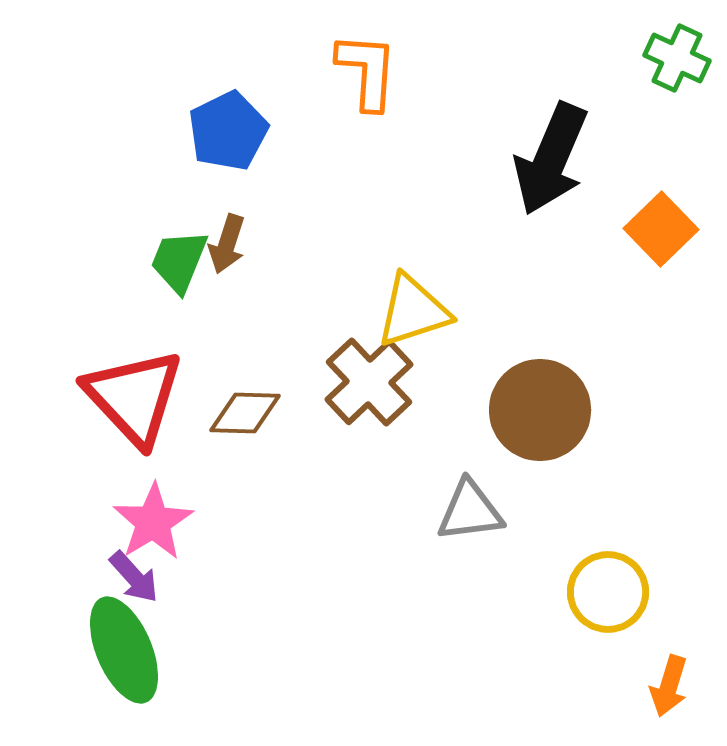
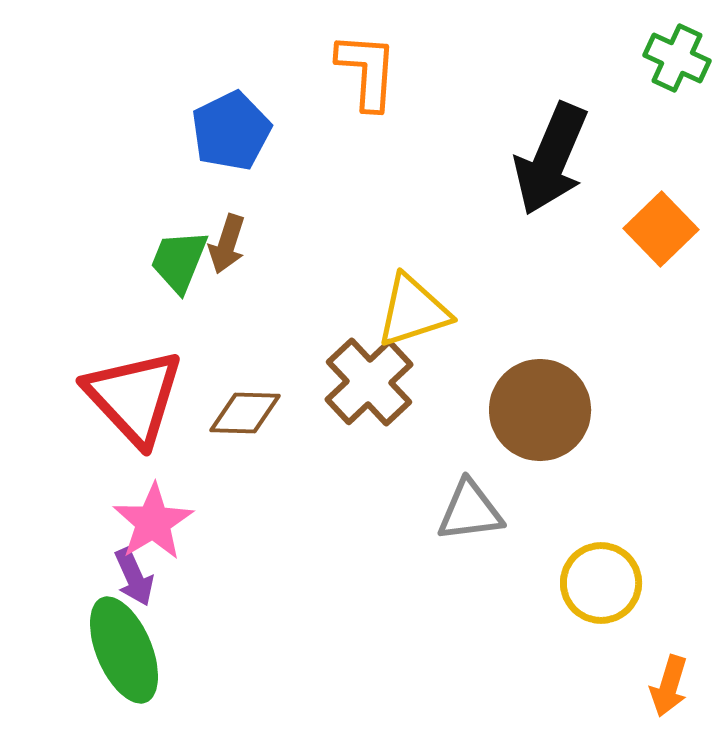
blue pentagon: moved 3 px right
purple arrow: rotated 18 degrees clockwise
yellow circle: moved 7 px left, 9 px up
